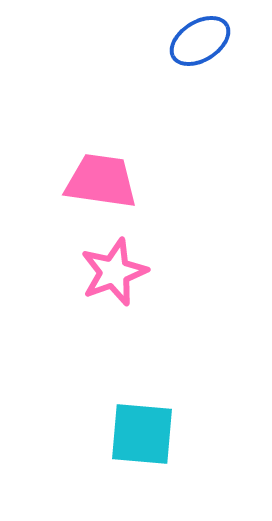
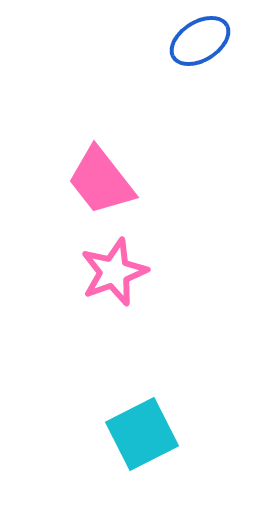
pink trapezoid: rotated 136 degrees counterclockwise
cyan square: rotated 32 degrees counterclockwise
